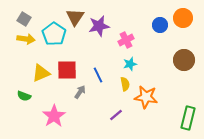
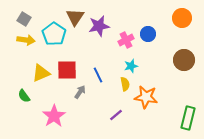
orange circle: moved 1 px left
blue circle: moved 12 px left, 9 px down
yellow arrow: moved 1 px down
cyan star: moved 1 px right, 2 px down
green semicircle: rotated 32 degrees clockwise
